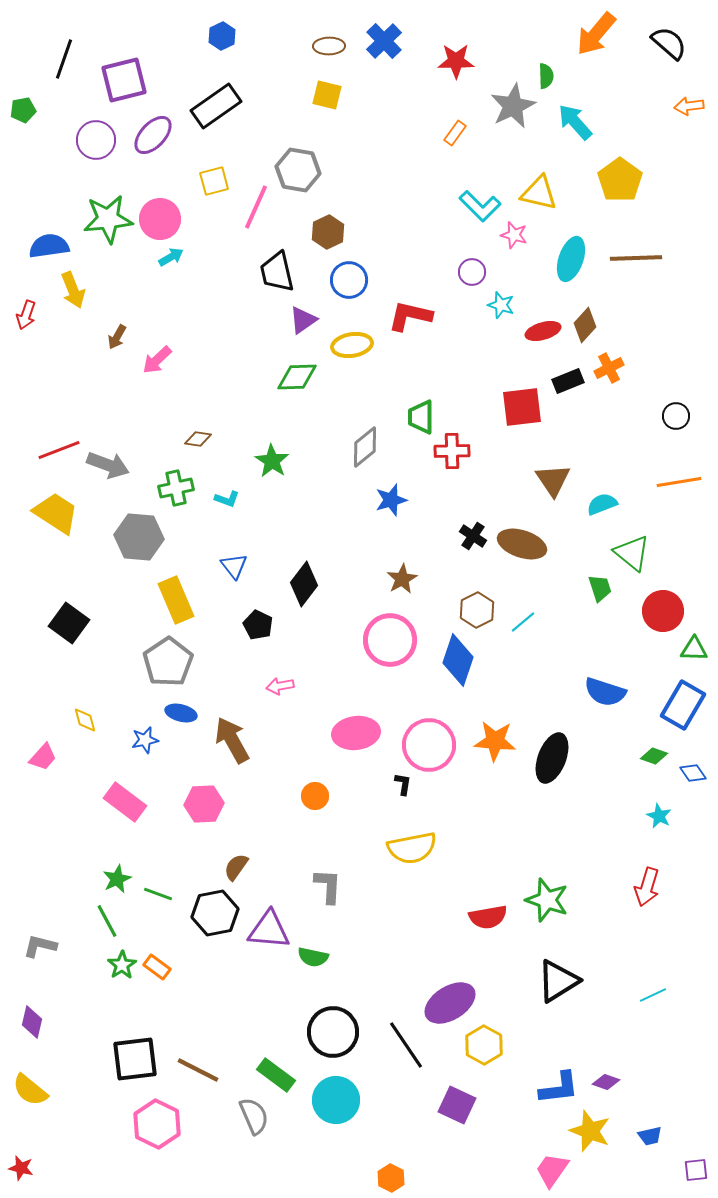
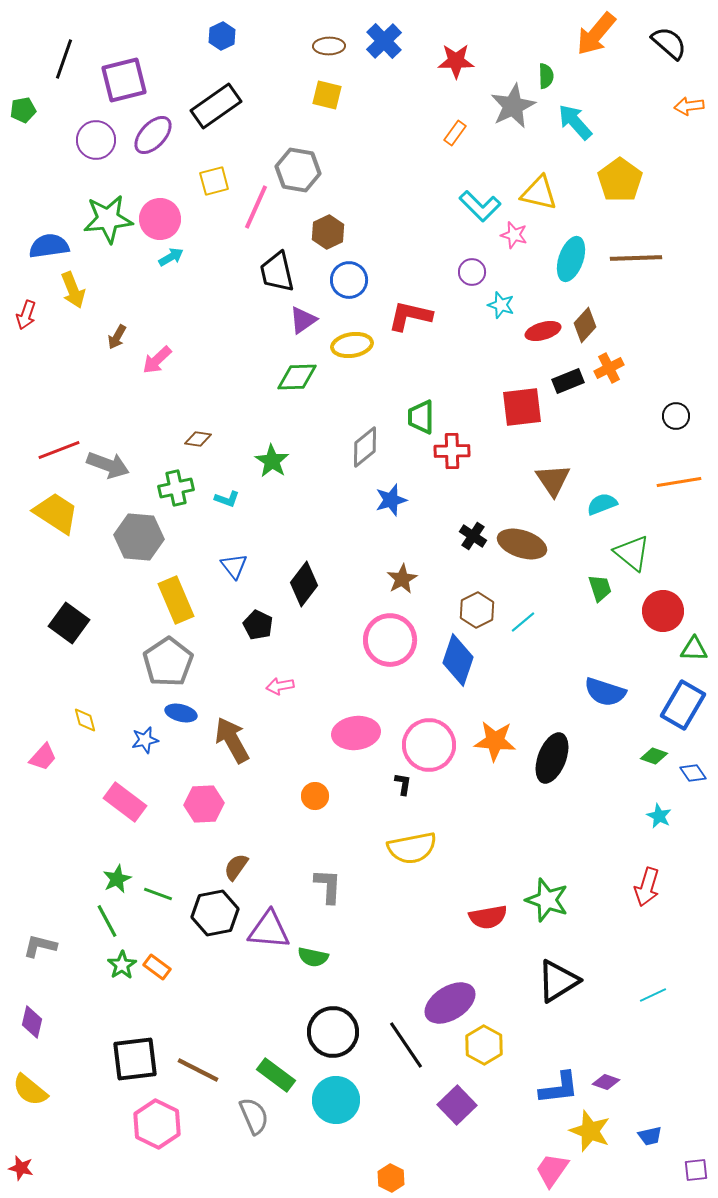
purple square at (457, 1105): rotated 21 degrees clockwise
